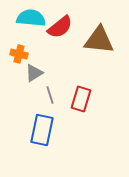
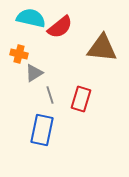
cyan semicircle: rotated 8 degrees clockwise
brown triangle: moved 3 px right, 8 px down
